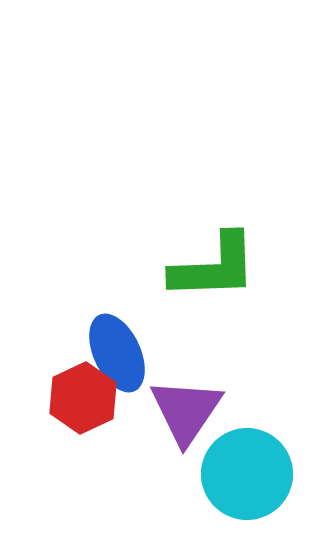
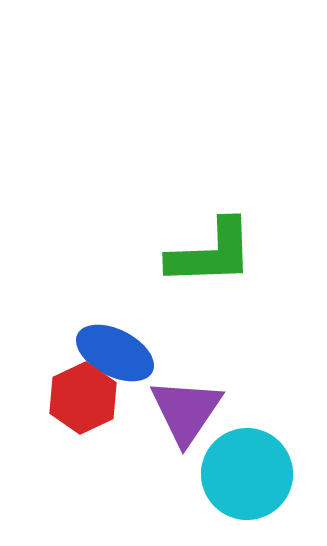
green L-shape: moved 3 px left, 14 px up
blue ellipse: moved 2 px left; rotated 38 degrees counterclockwise
